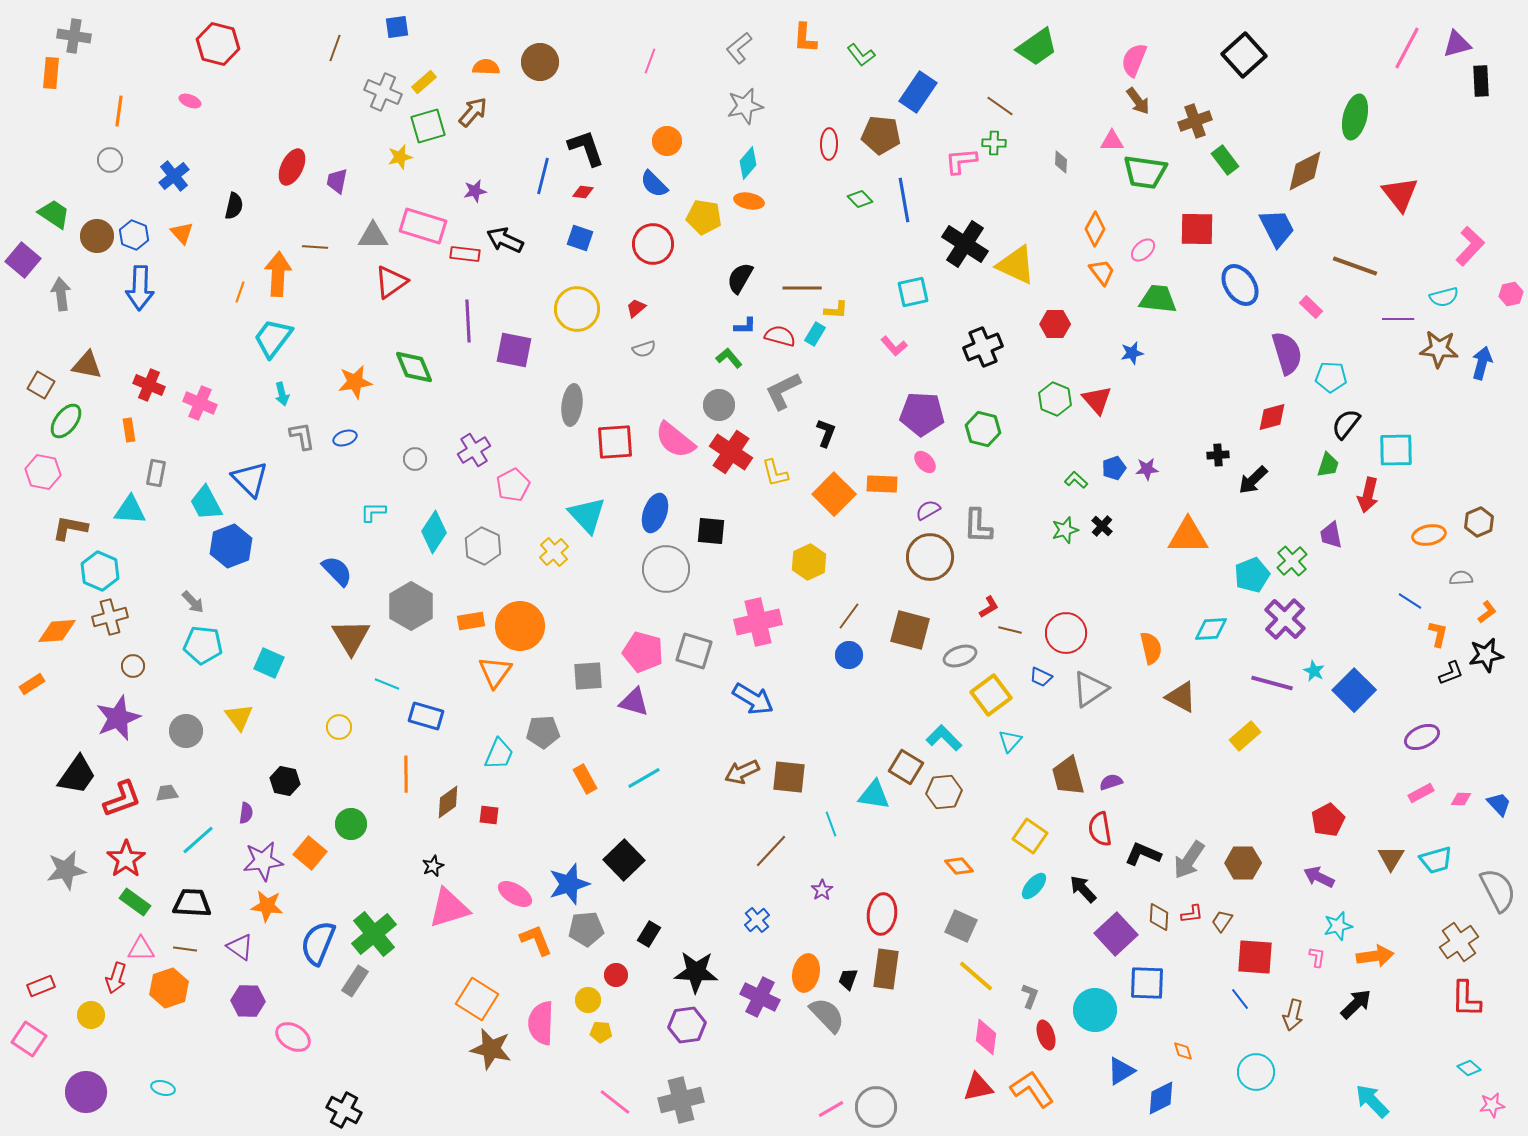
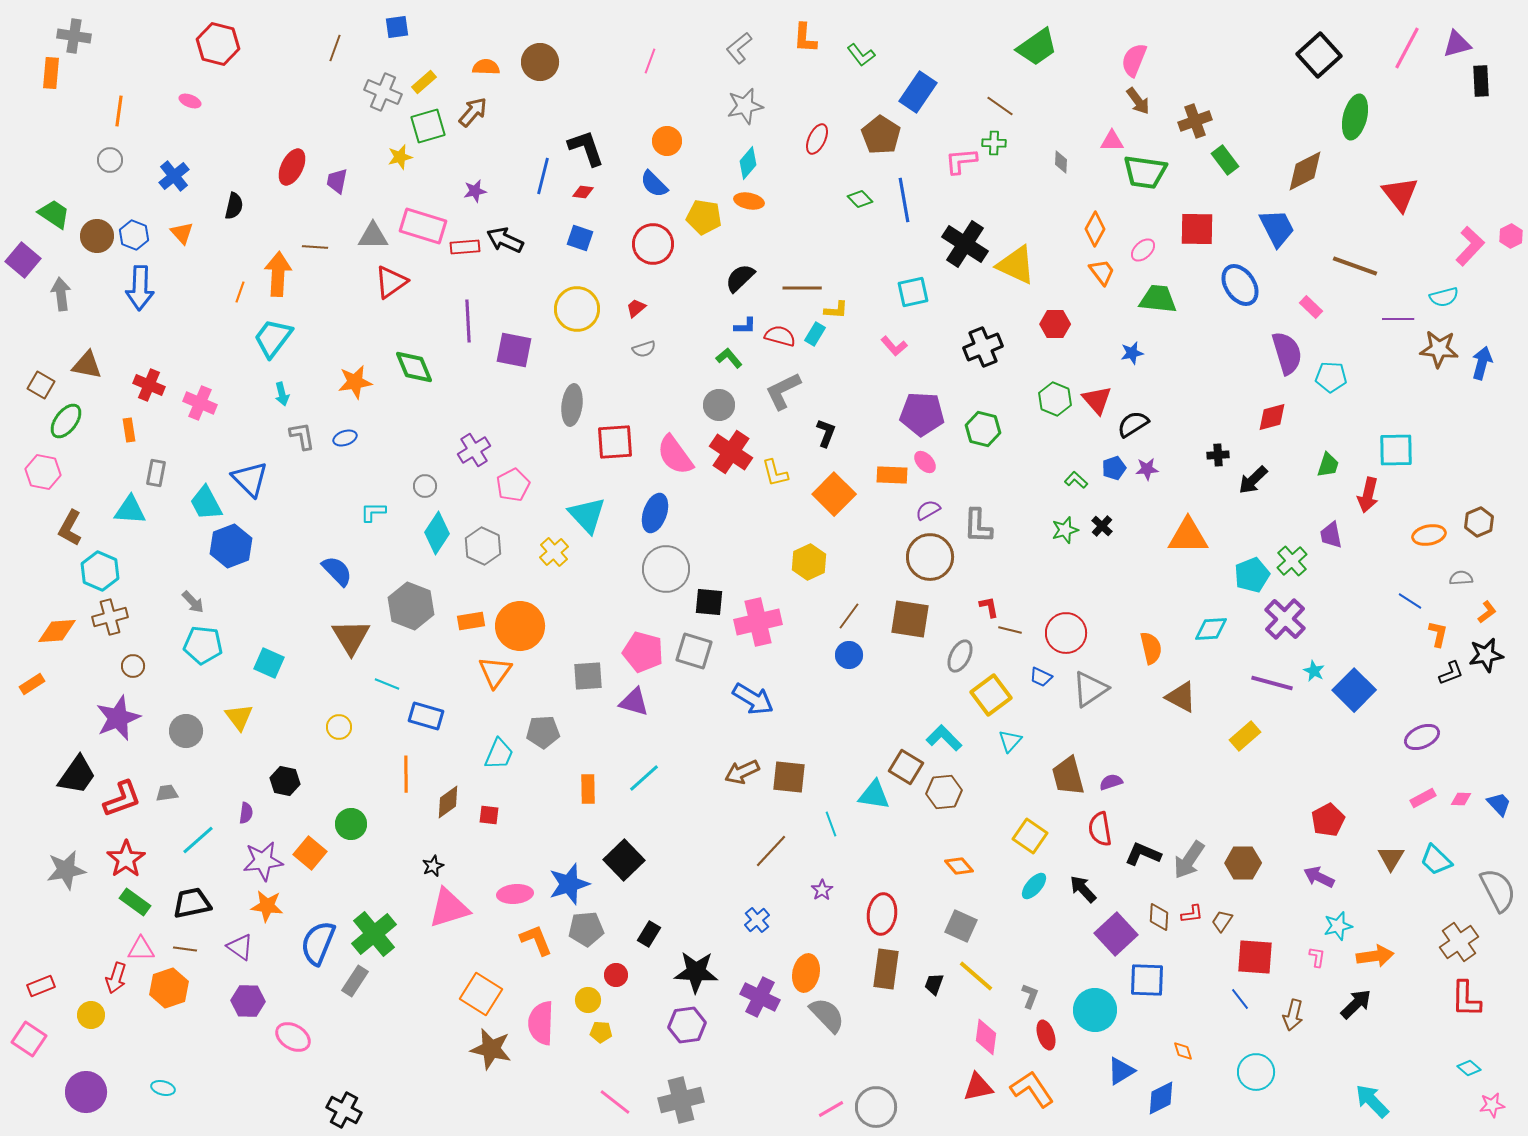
black square at (1244, 55): moved 75 px right
brown pentagon at (881, 135): rotated 27 degrees clockwise
red ellipse at (829, 144): moved 12 px left, 5 px up; rotated 24 degrees clockwise
red rectangle at (465, 254): moved 7 px up; rotated 12 degrees counterclockwise
black semicircle at (740, 278): rotated 16 degrees clockwise
pink hexagon at (1511, 294): moved 58 px up; rotated 15 degrees counterclockwise
black semicircle at (1346, 424): moved 213 px left; rotated 20 degrees clockwise
pink semicircle at (675, 440): moved 15 px down; rotated 15 degrees clockwise
gray circle at (415, 459): moved 10 px right, 27 px down
orange rectangle at (882, 484): moved 10 px right, 9 px up
brown L-shape at (70, 528): rotated 72 degrees counterclockwise
black square at (711, 531): moved 2 px left, 71 px down
cyan diamond at (434, 532): moved 3 px right, 1 px down
gray hexagon at (411, 606): rotated 9 degrees counterclockwise
red L-shape at (989, 607): rotated 70 degrees counterclockwise
brown square at (910, 630): moved 11 px up; rotated 6 degrees counterclockwise
gray ellipse at (960, 656): rotated 44 degrees counterclockwise
cyan line at (644, 778): rotated 12 degrees counterclockwise
orange rectangle at (585, 779): moved 3 px right, 10 px down; rotated 28 degrees clockwise
pink rectangle at (1421, 793): moved 2 px right, 5 px down
cyan trapezoid at (1436, 860): rotated 60 degrees clockwise
pink ellipse at (515, 894): rotated 36 degrees counterclockwise
black trapezoid at (192, 903): rotated 15 degrees counterclockwise
black trapezoid at (848, 979): moved 86 px right, 5 px down
blue square at (1147, 983): moved 3 px up
orange square at (477, 999): moved 4 px right, 5 px up
